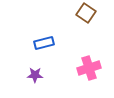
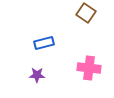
pink cross: rotated 25 degrees clockwise
purple star: moved 2 px right
